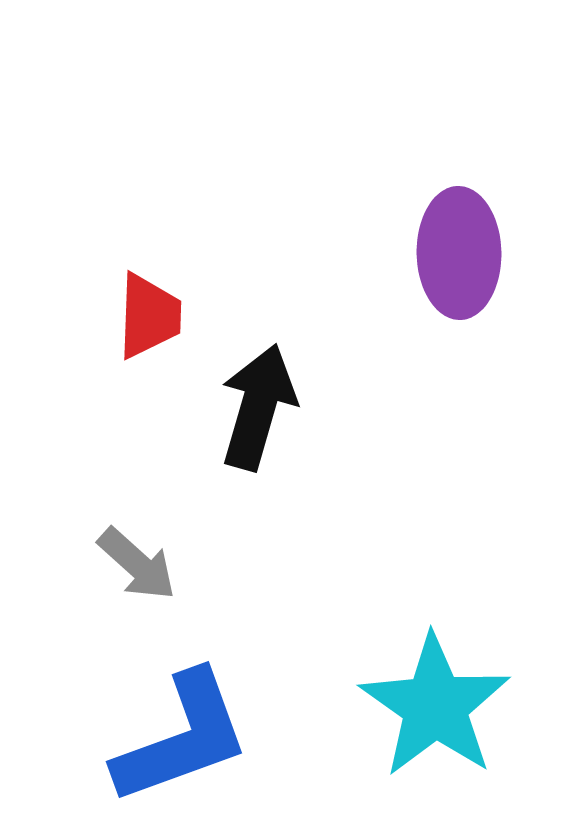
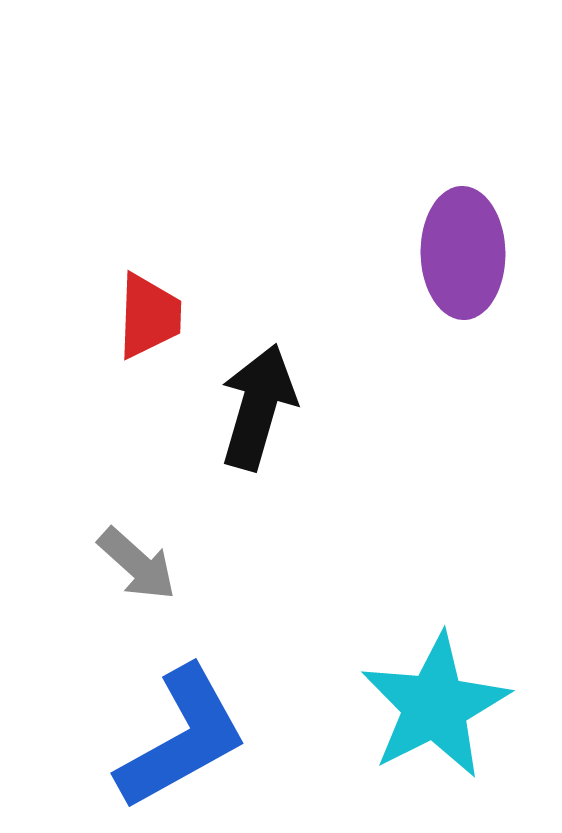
purple ellipse: moved 4 px right
cyan star: rotated 10 degrees clockwise
blue L-shape: rotated 9 degrees counterclockwise
